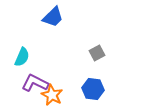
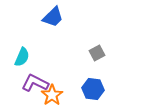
orange star: rotated 10 degrees clockwise
